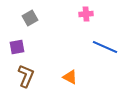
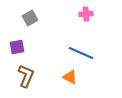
blue line: moved 24 px left, 6 px down
